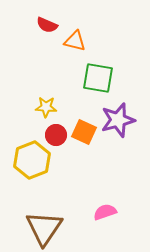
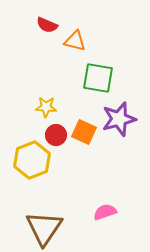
purple star: moved 1 px right, 1 px up
